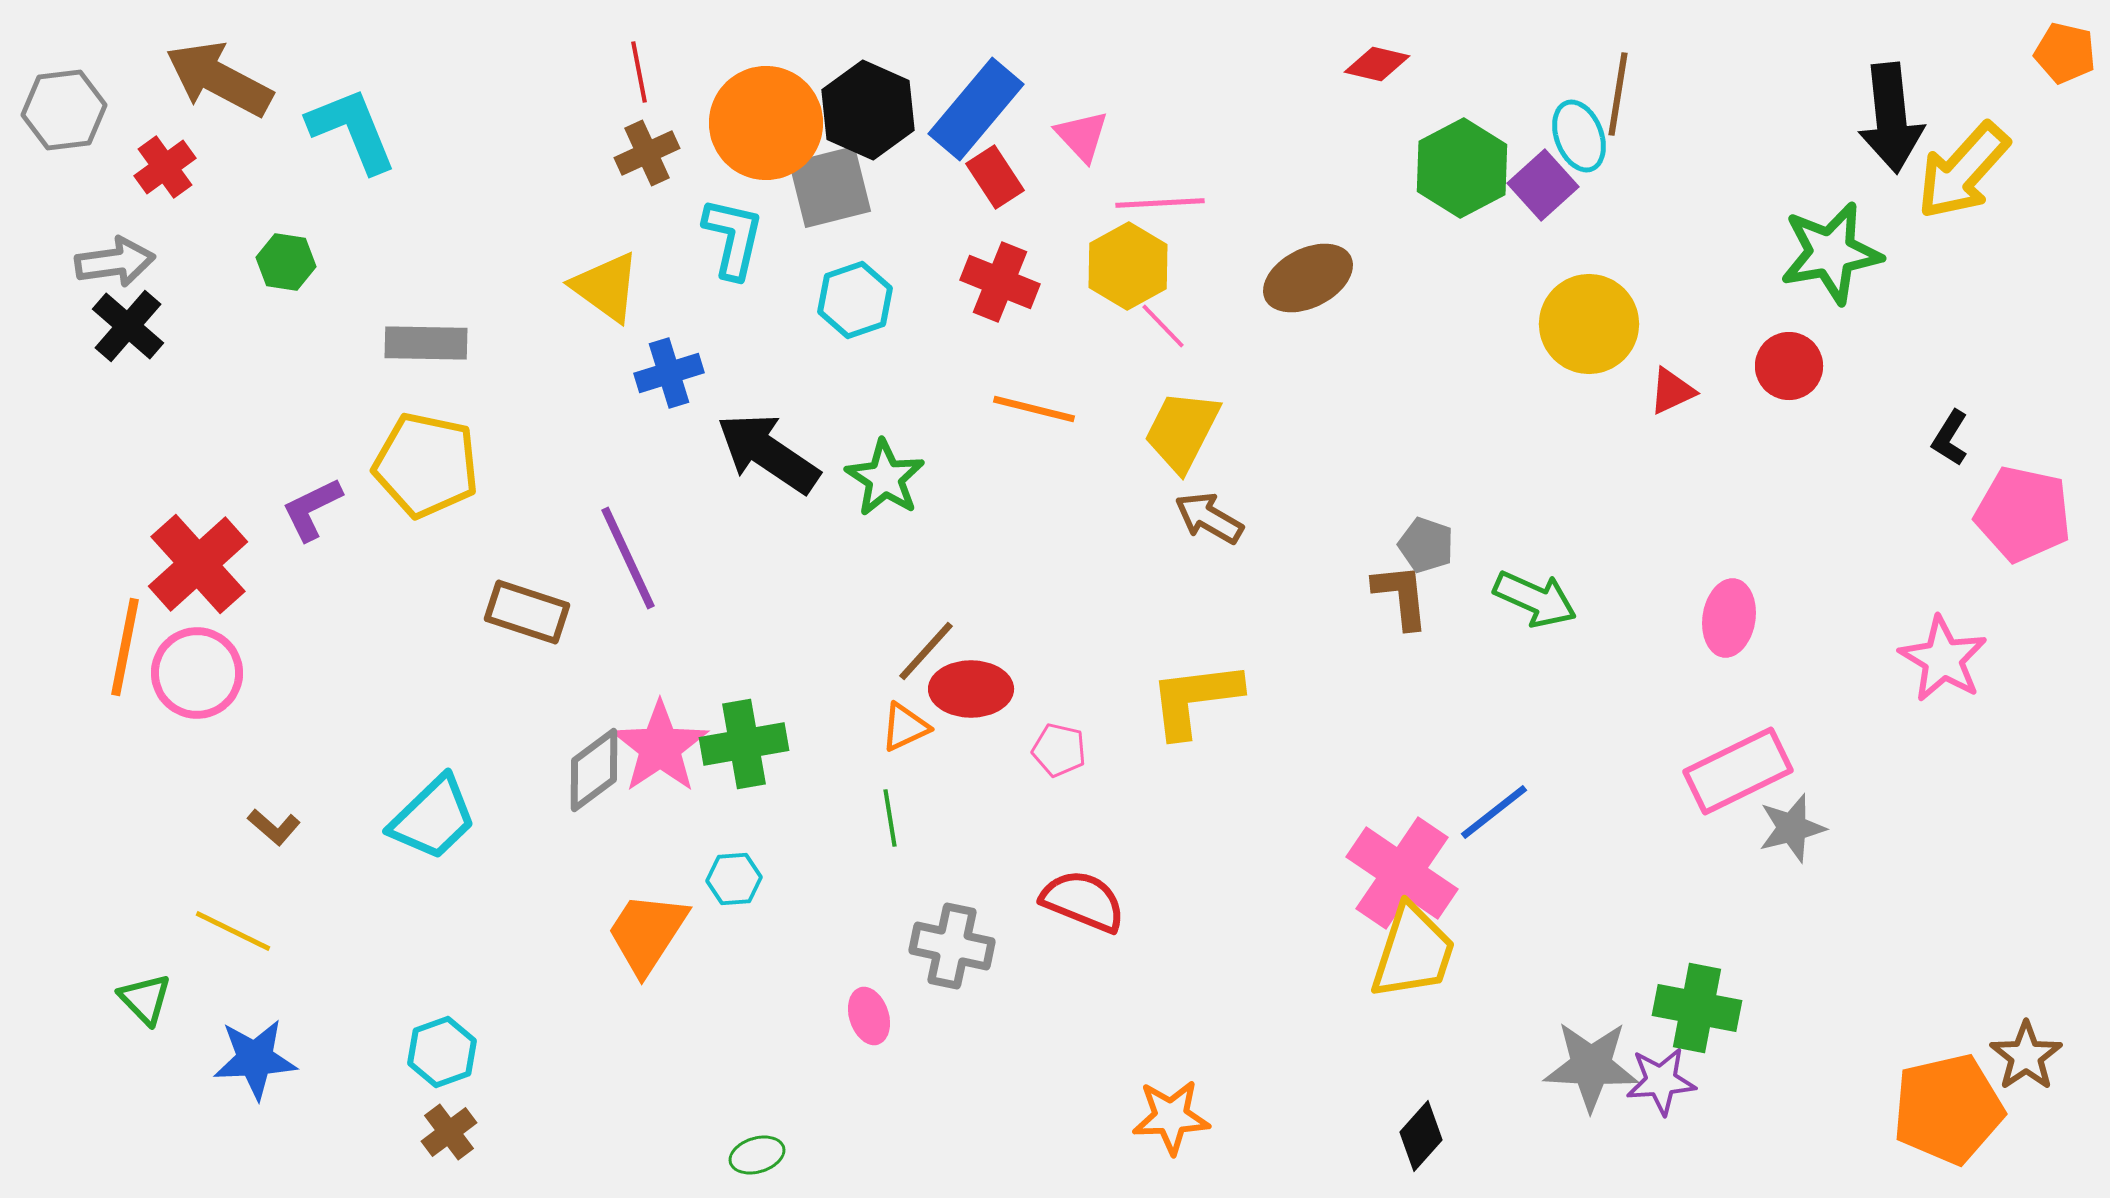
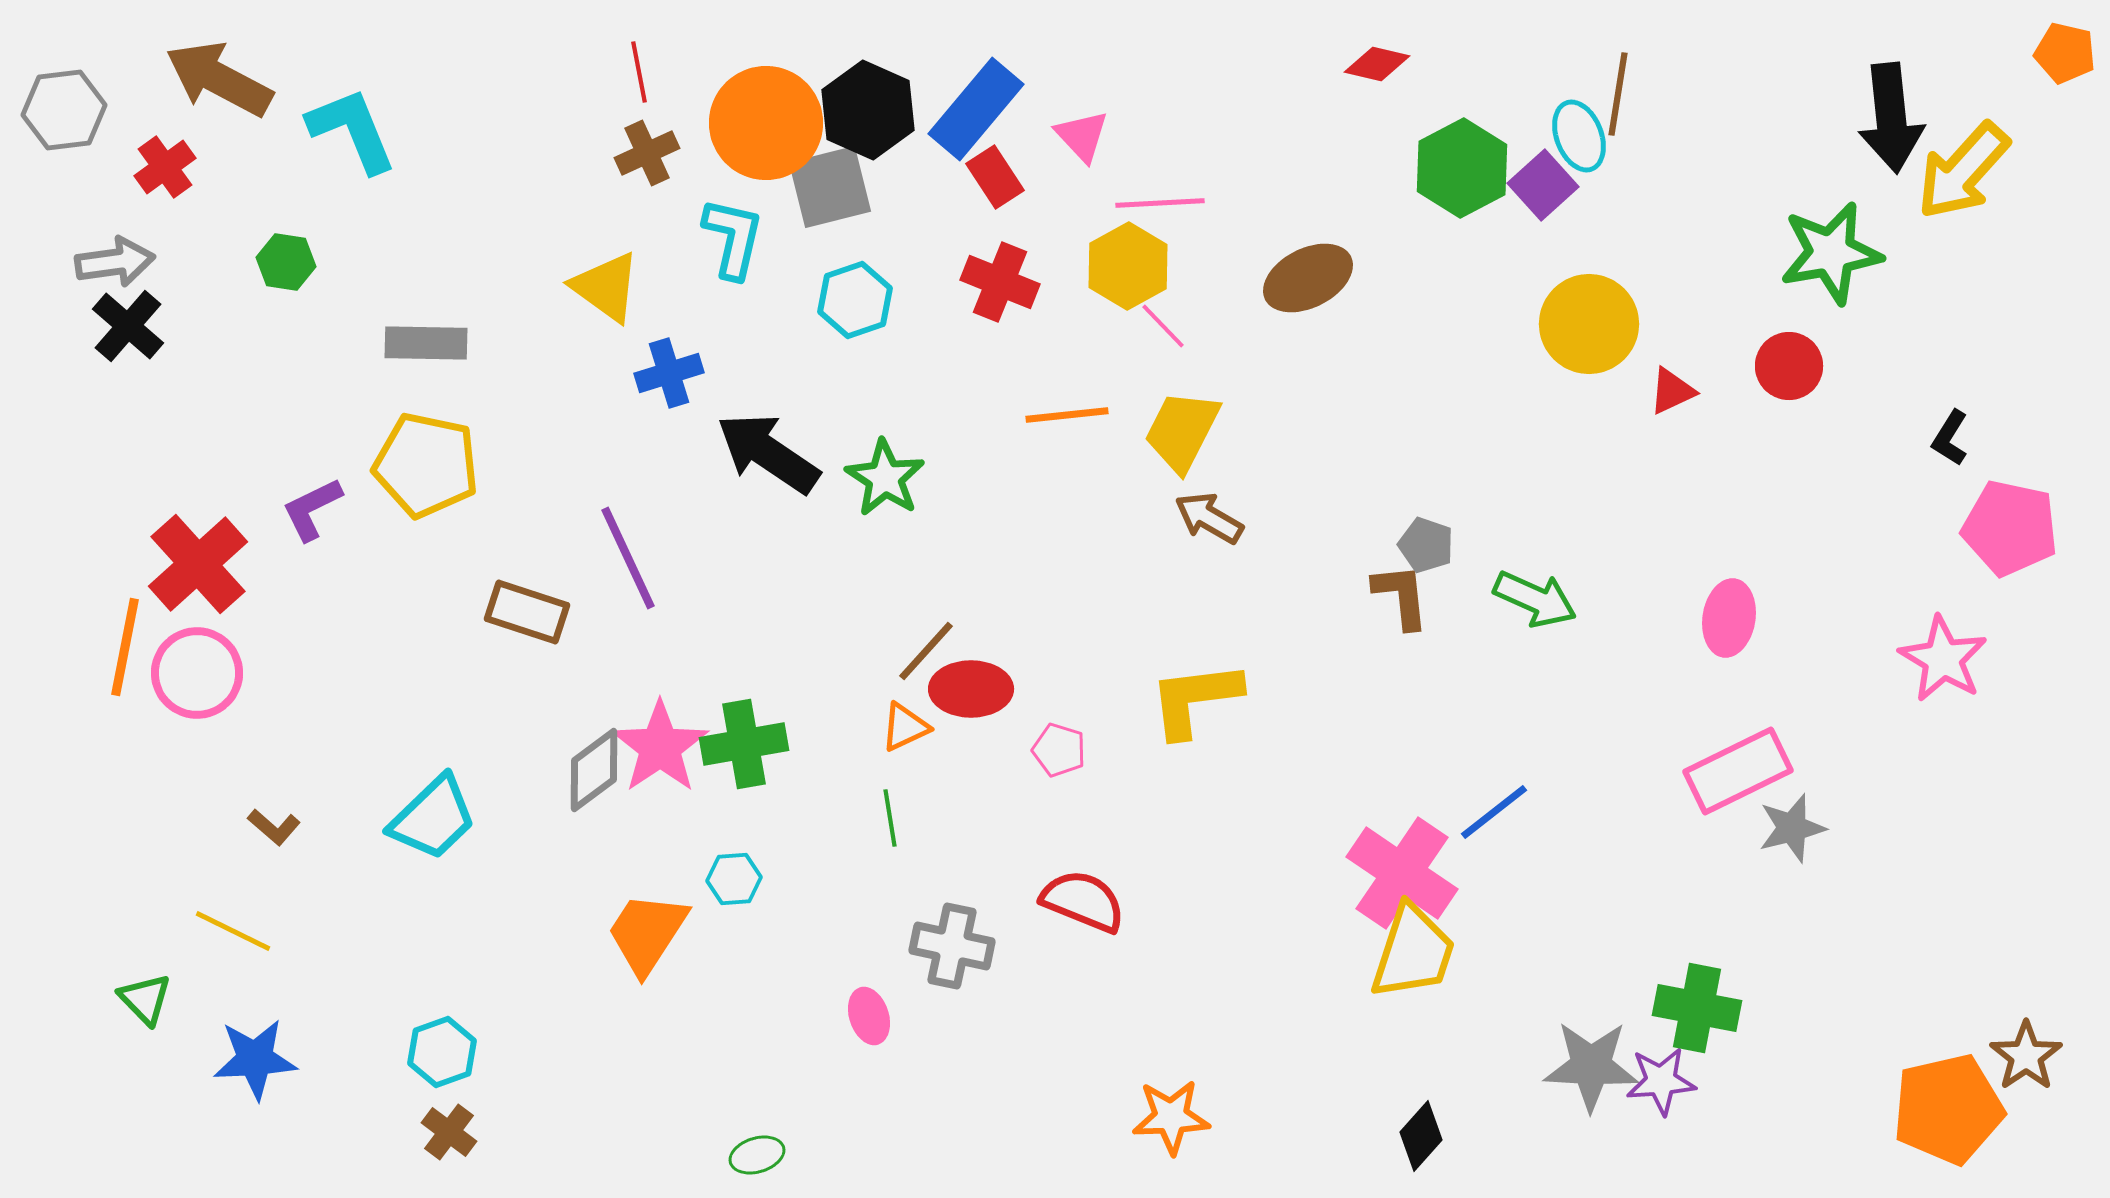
orange line at (1034, 409): moved 33 px right, 6 px down; rotated 20 degrees counterclockwise
pink pentagon at (2023, 514): moved 13 px left, 14 px down
pink pentagon at (1059, 750): rotated 4 degrees clockwise
brown cross at (449, 1132): rotated 16 degrees counterclockwise
